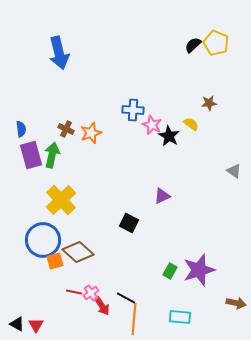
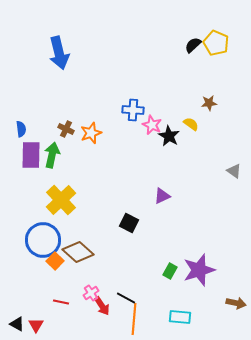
purple rectangle: rotated 16 degrees clockwise
orange square: rotated 30 degrees counterclockwise
red line: moved 13 px left, 10 px down
